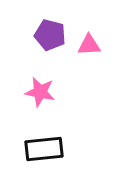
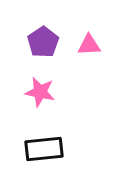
purple pentagon: moved 7 px left, 7 px down; rotated 24 degrees clockwise
